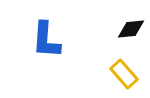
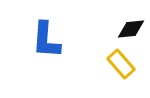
yellow rectangle: moved 3 px left, 10 px up
